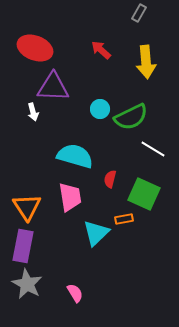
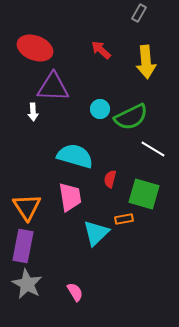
white arrow: rotated 12 degrees clockwise
green square: rotated 8 degrees counterclockwise
pink semicircle: moved 1 px up
